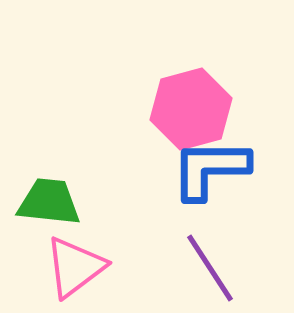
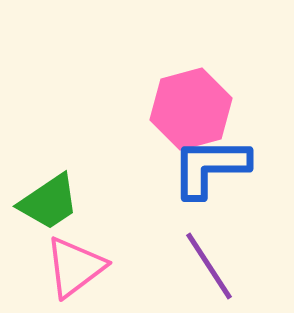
blue L-shape: moved 2 px up
green trapezoid: rotated 140 degrees clockwise
purple line: moved 1 px left, 2 px up
